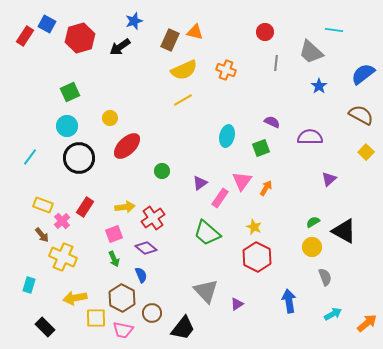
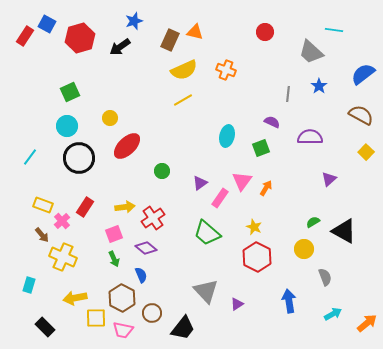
gray line at (276, 63): moved 12 px right, 31 px down
yellow circle at (312, 247): moved 8 px left, 2 px down
